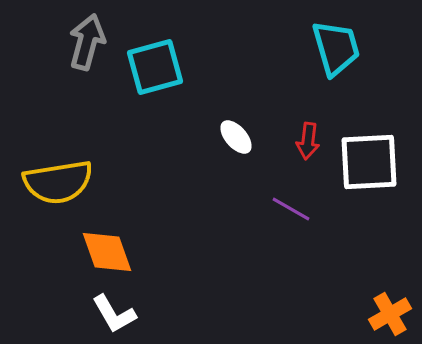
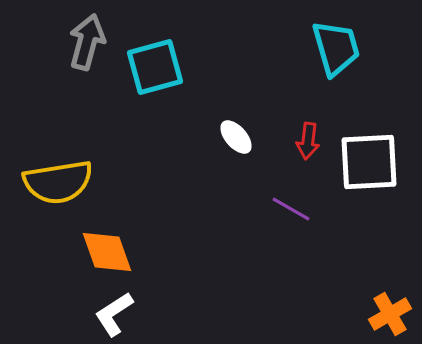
white L-shape: rotated 87 degrees clockwise
